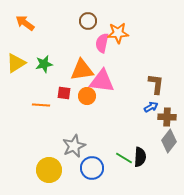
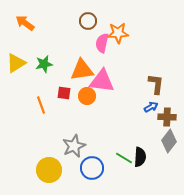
orange line: rotated 66 degrees clockwise
